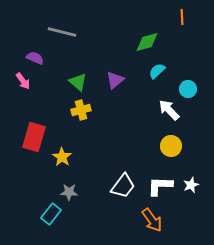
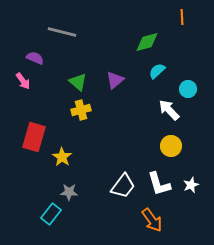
white L-shape: moved 1 px left, 2 px up; rotated 108 degrees counterclockwise
